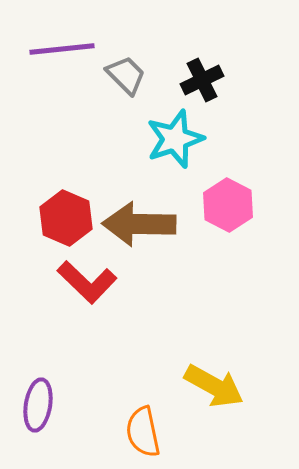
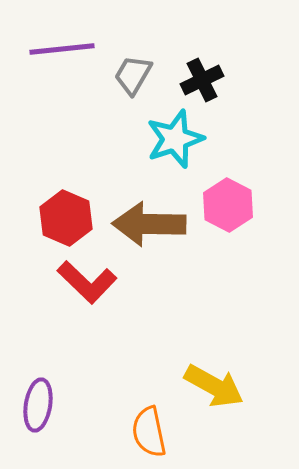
gray trapezoid: moved 7 px right; rotated 105 degrees counterclockwise
brown arrow: moved 10 px right
orange semicircle: moved 6 px right
